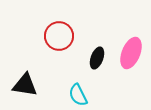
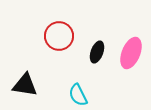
black ellipse: moved 6 px up
